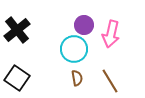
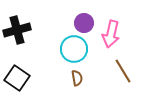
purple circle: moved 2 px up
black cross: rotated 24 degrees clockwise
brown line: moved 13 px right, 10 px up
